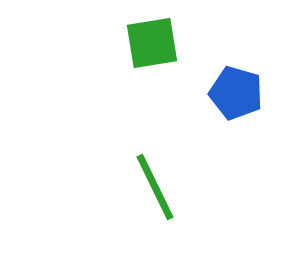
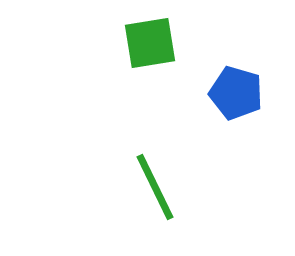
green square: moved 2 px left
